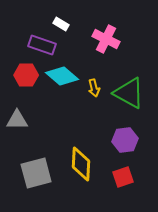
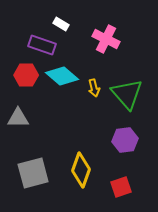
green triangle: moved 2 px left, 1 px down; rotated 20 degrees clockwise
gray triangle: moved 1 px right, 2 px up
yellow diamond: moved 6 px down; rotated 16 degrees clockwise
gray square: moved 3 px left
red square: moved 2 px left, 10 px down
